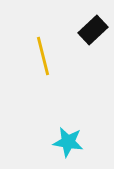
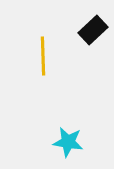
yellow line: rotated 12 degrees clockwise
